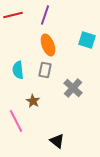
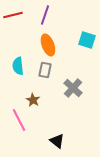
cyan semicircle: moved 4 px up
brown star: moved 1 px up
pink line: moved 3 px right, 1 px up
